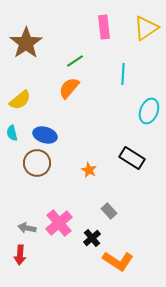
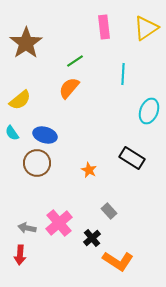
cyan semicircle: rotated 21 degrees counterclockwise
